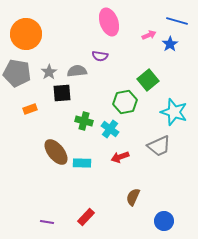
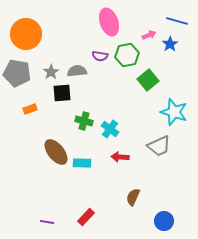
gray star: moved 2 px right
green hexagon: moved 2 px right, 47 px up
red arrow: rotated 24 degrees clockwise
